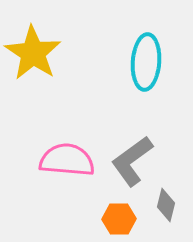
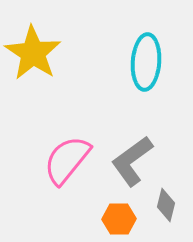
pink semicircle: rotated 56 degrees counterclockwise
